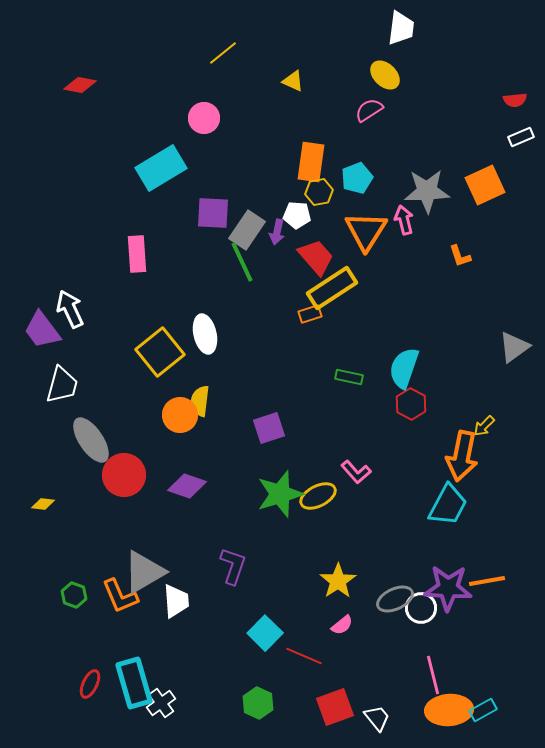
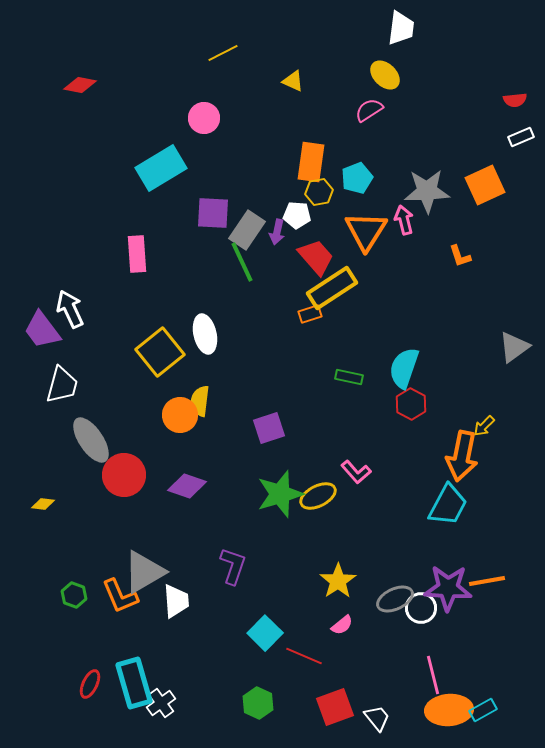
yellow line at (223, 53): rotated 12 degrees clockwise
